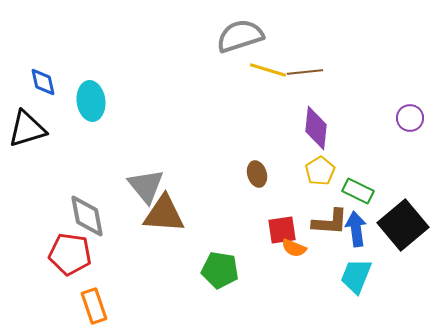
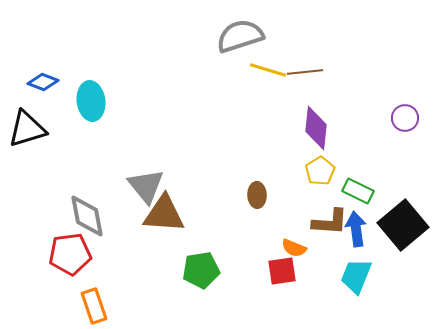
blue diamond: rotated 56 degrees counterclockwise
purple circle: moved 5 px left
brown ellipse: moved 21 px down; rotated 15 degrees clockwise
red square: moved 41 px down
red pentagon: rotated 15 degrees counterclockwise
green pentagon: moved 19 px left; rotated 18 degrees counterclockwise
